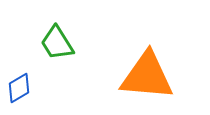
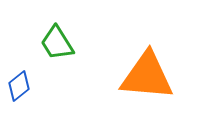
blue diamond: moved 2 px up; rotated 8 degrees counterclockwise
